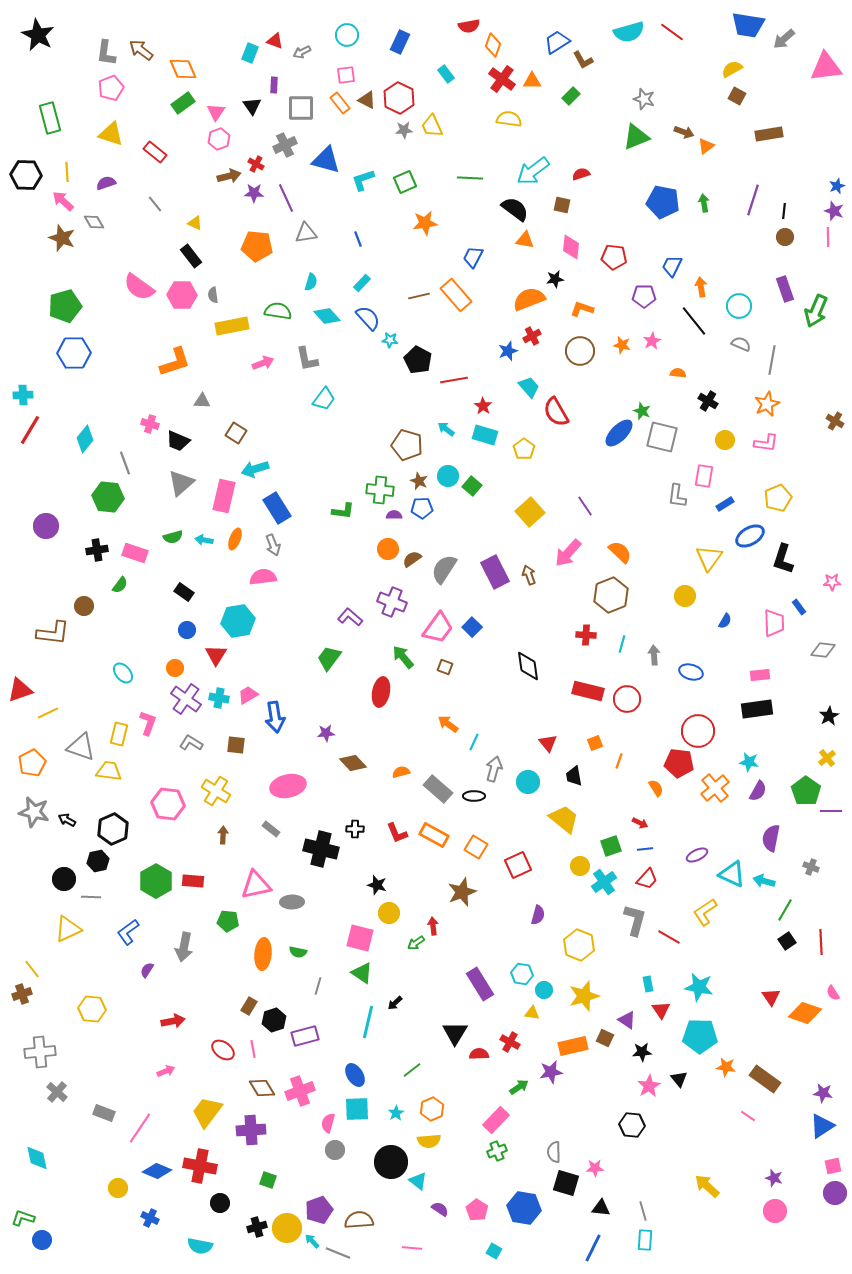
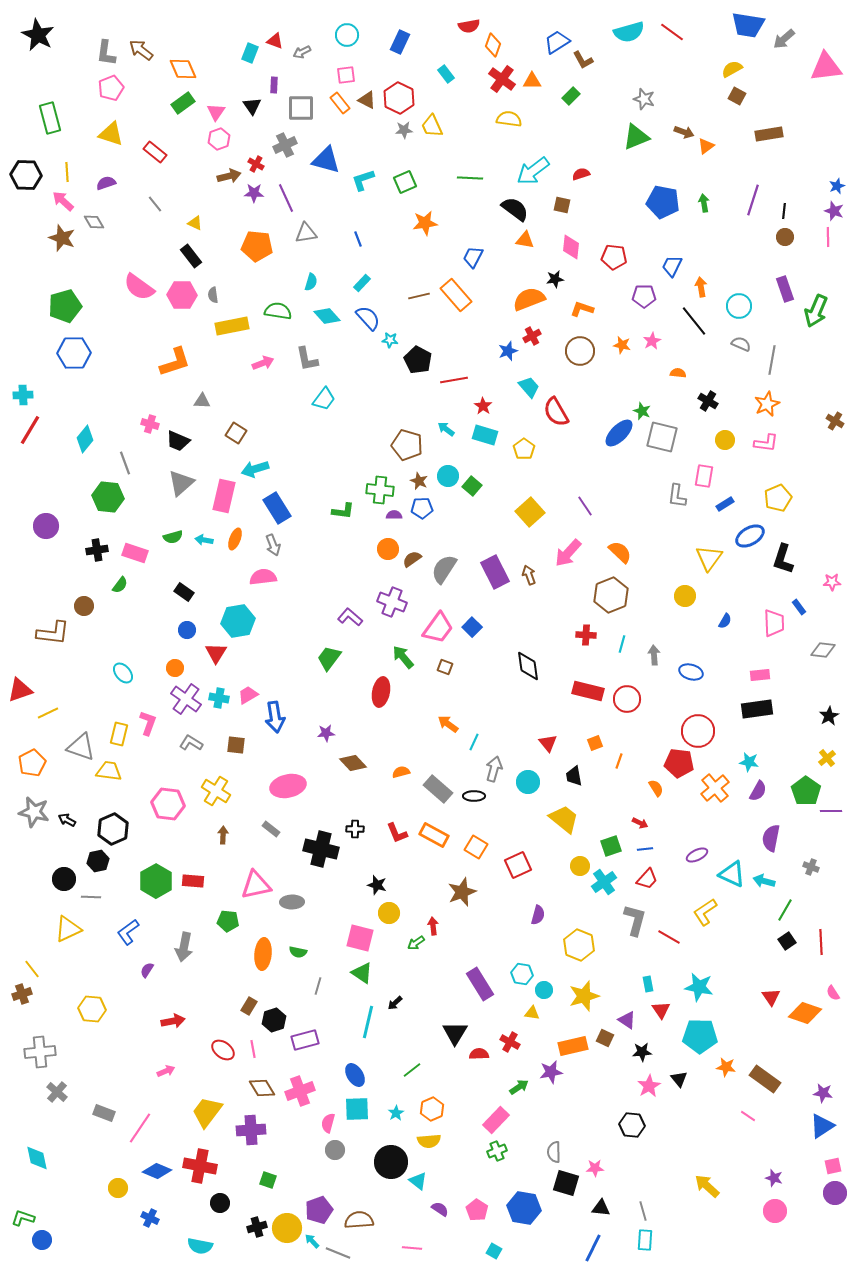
red triangle at (216, 655): moved 2 px up
purple rectangle at (305, 1036): moved 4 px down
